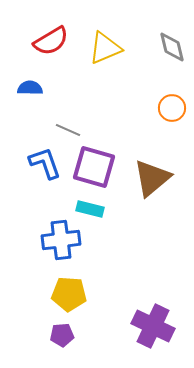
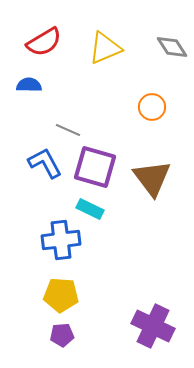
red semicircle: moved 7 px left, 1 px down
gray diamond: rotated 20 degrees counterclockwise
blue semicircle: moved 1 px left, 3 px up
orange circle: moved 20 px left, 1 px up
blue L-shape: rotated 9 degrees counterclockwise
purple square: moved 1 px right
brown triangle: rotated 27 degrees counterclockwise
cyan rectangle: rotated 12 degrees clockwise
yellow pentagon: moved 8 px left, 1 px down
